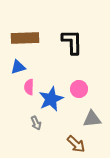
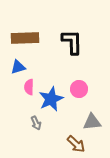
gray triangle: moved 3 px down
